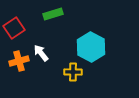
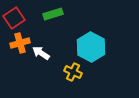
red square: moved 10 px up
white arrow: rotated 18 degrees counterclockwise
orange cross: moved 1 px right, 18 px up
yellow cross: rotated 24 degrees clockwise
